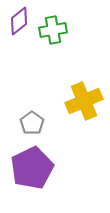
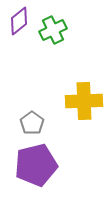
green cross: rotated 16 degrees counterclockwise
yellow cross: rotated 21 degrees clockwise
purple pentagon: moved 4 px right, 3 px up; rotated 12 degrees clockwise
